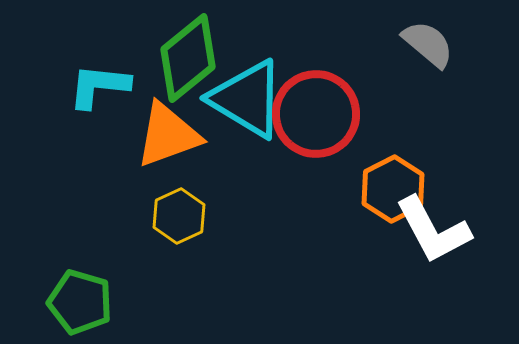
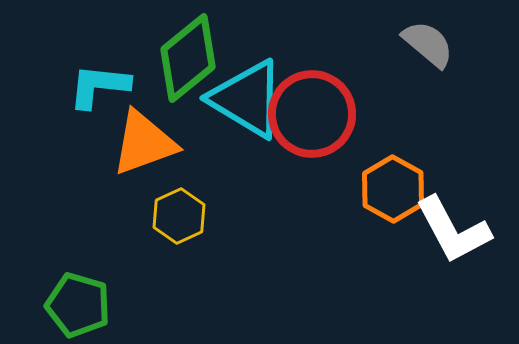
red circle: moved 4 px left
orange triangle: moved 24 px left, 8 px down
orange hexagon: rotated 4 degrees counterclockwise
white L-shape: moved 20 px right
green pentagon: moved 2 px left, 3 px down
